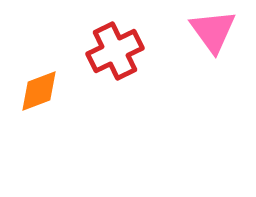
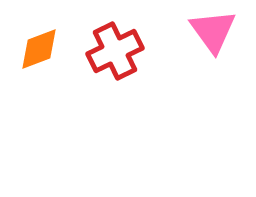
orange diamond: moved 42 px up
